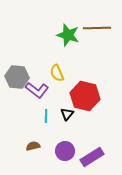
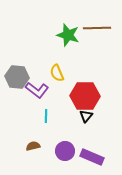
red hexagon: rotated 12 degrees counterclockwise
black triangle: moved 19 px right, 2 px down
purple rectangle: rotated 55 degrees clockwise
